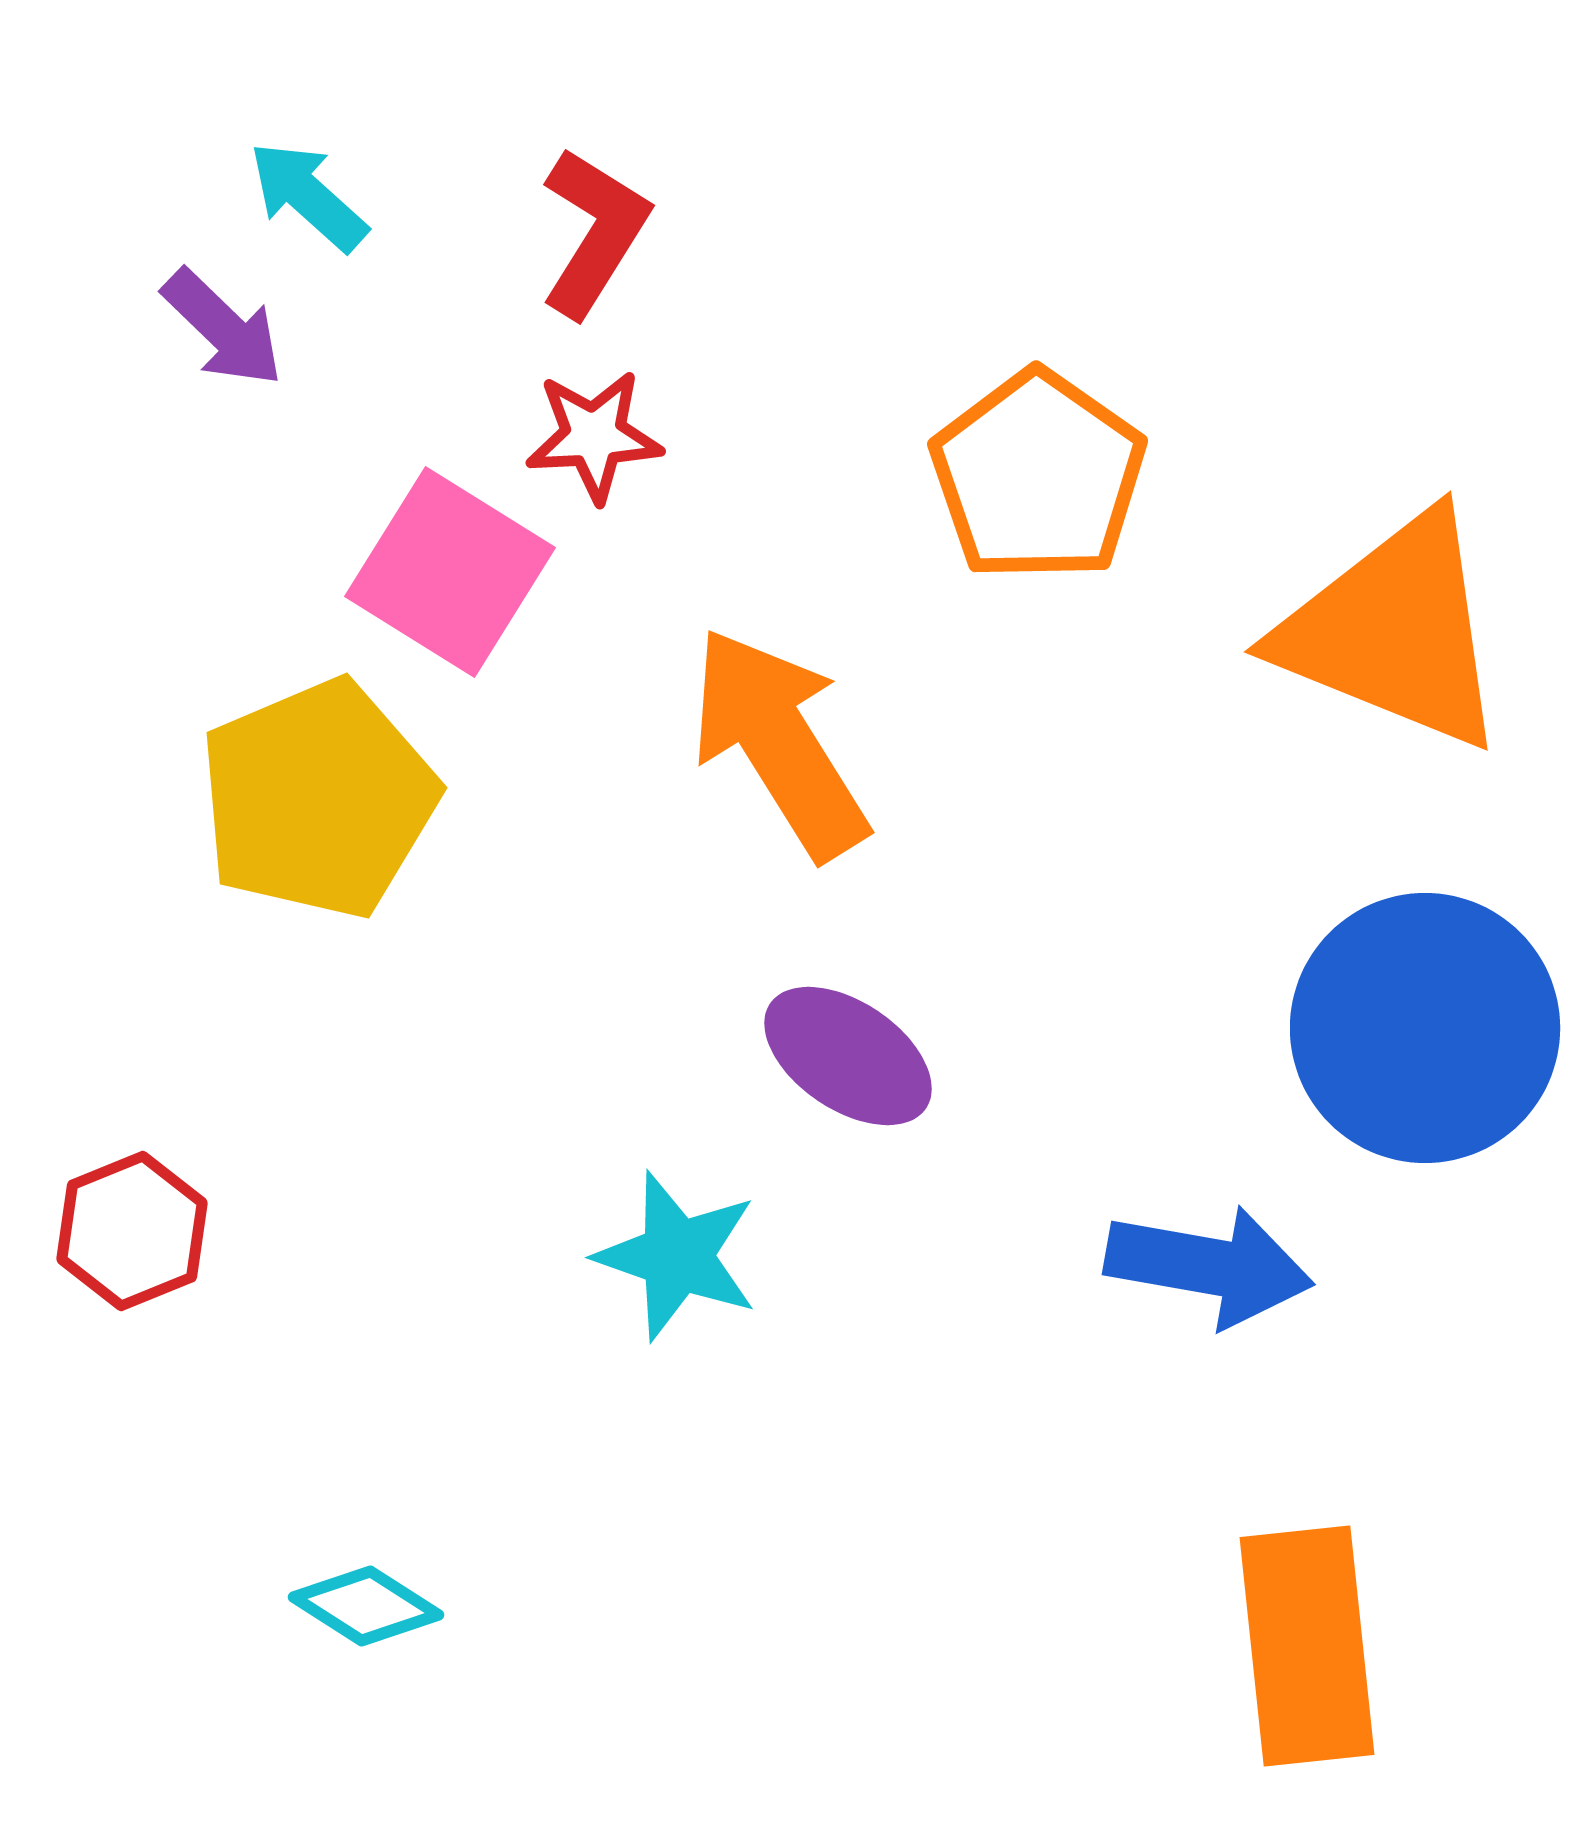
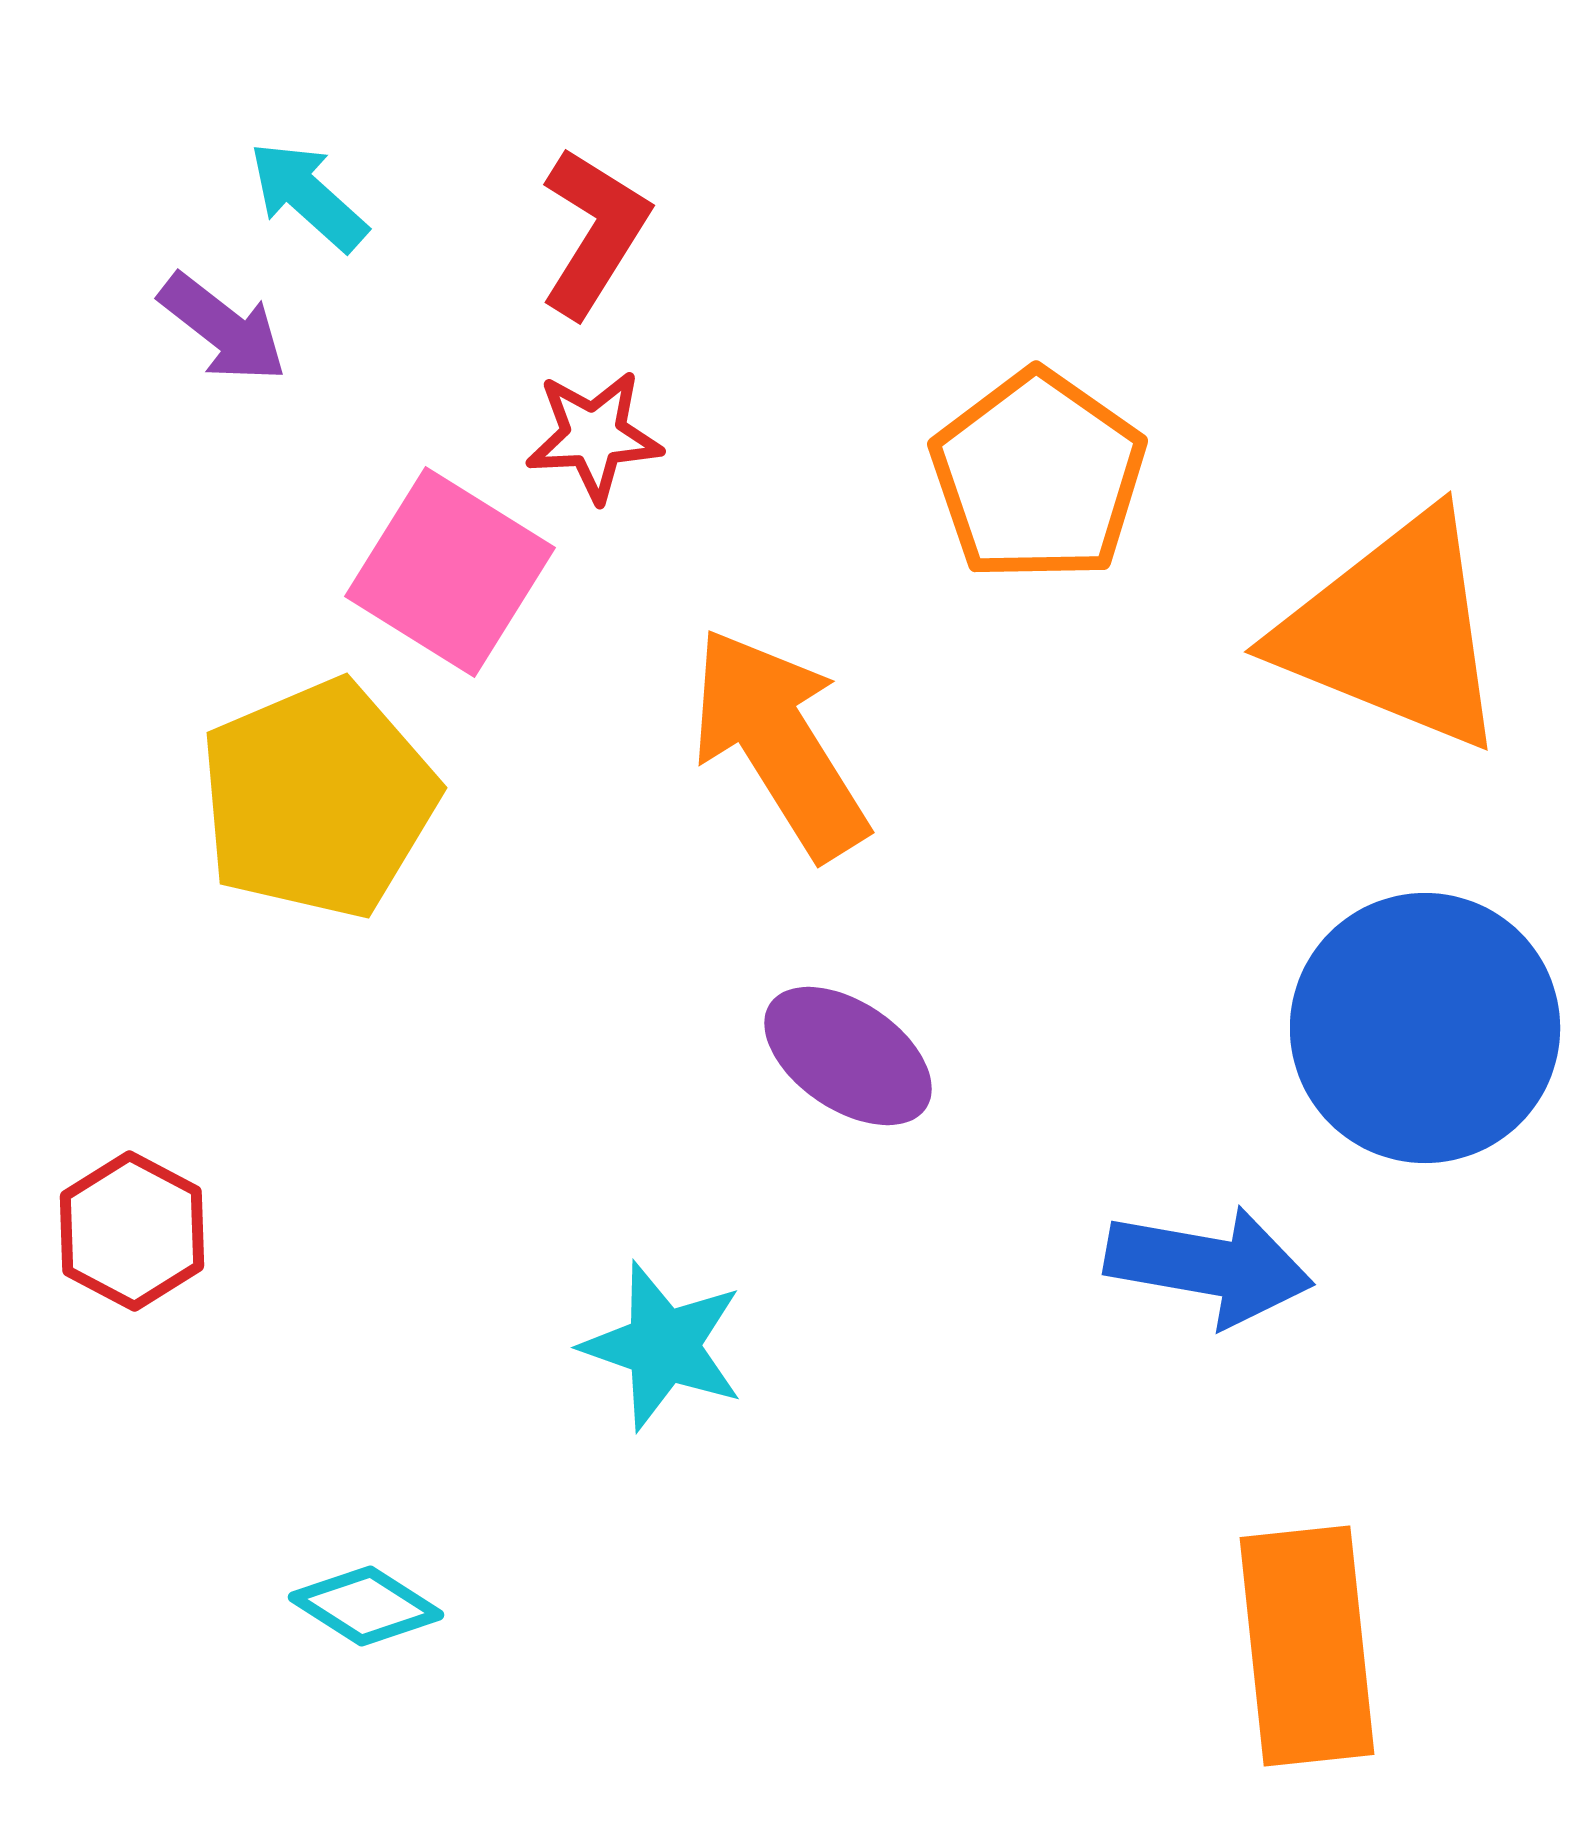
purple arrow: rotated 6 degrees counterclockwise
red hexagon: rotated 10 degrees counterclockwise
cyan star: moved 14 px left, 90 px down
